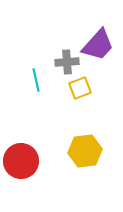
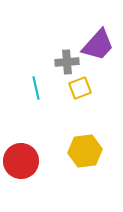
cyan line: moved 8 px down
